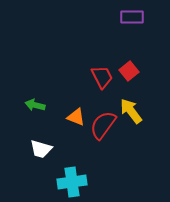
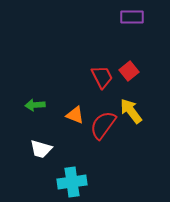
green arrow: rotated 18 degrees counterclockwise
orange triangle: moved 1 px left, 2 px up
